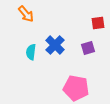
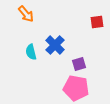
red square: moved 1 px left, 1 px up
purple square: moved 9 px left, 16 px down
cyan semicircle: rotated 21 degrees counterclockwise
